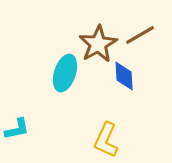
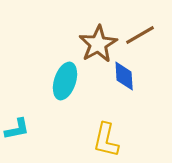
cyan ellipse: moved 8 px down
yellow L-shape: rotated 12 degrees counterclockwise
